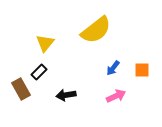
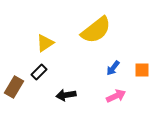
yellow triangle: rotated 18 degrees clockwise
brown rectangle: moved 7 px left, 2 px up; rotated 60 degrees clockwise
